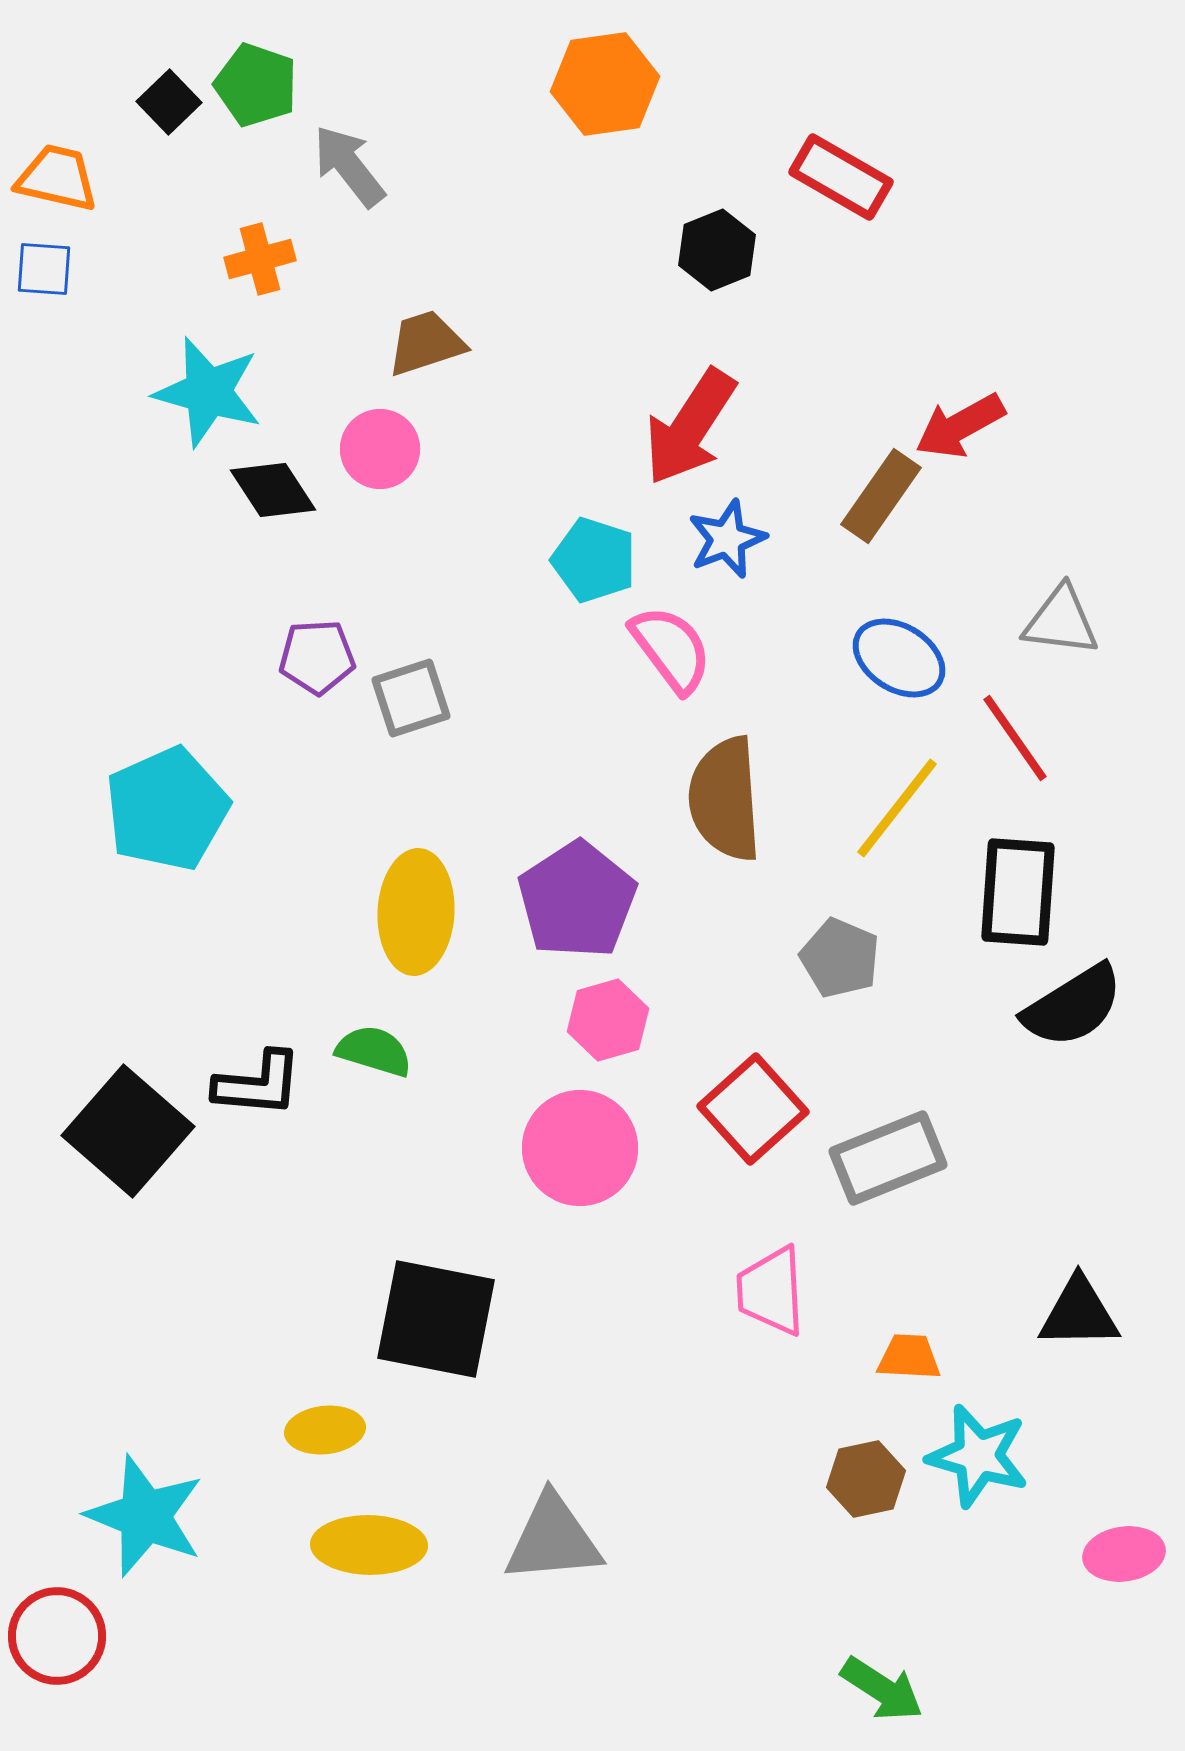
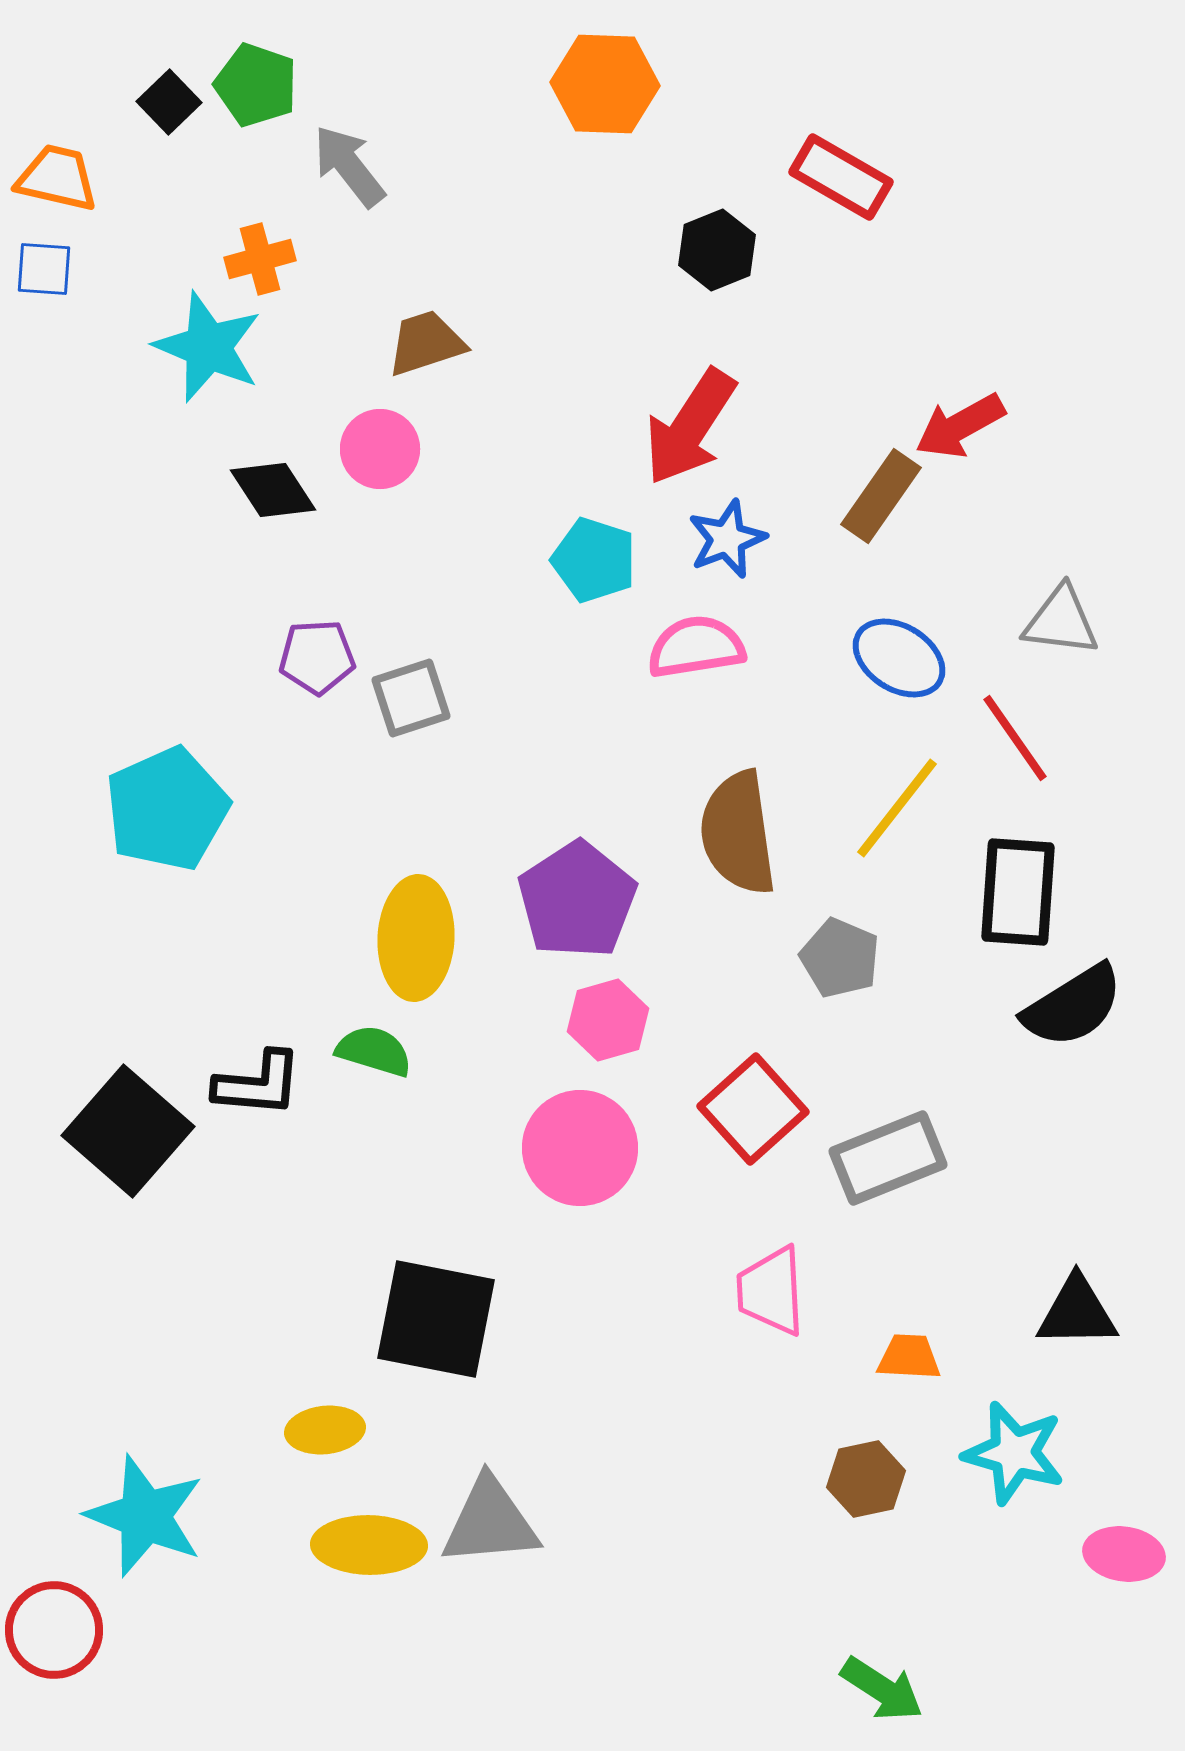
orange hexagon at (605, 84): rotated 10 degrees clockwise
cyan star at (208, 392): moved 45 px up; rotated 7 degrees clockwise
pink semicircle at (671, 649): moved 25 px right, 2 px up; rotated 62 degrees counterclockwise
brown semicircle at (725, 799): moved 13 px right, 34 px down; rotated 4 degrees counterclockwise
yellow ellipse at (416, 912): moved 26 px down
black triangle at (1079, 1313): moved 2 px left, 1 px up
cyan star at (978, 1456): moved 36 px right, 3 px up
gray triangle at (553, 1539): moved 63 px left, 17 px up
pink ellipse at (1124, 1554): rotated 16 degrees clockwise
red circle at (57, 1636): moved 3 px left, 6 px up
